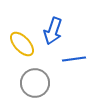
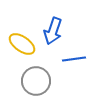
yellow ellipse: rotated 12 degrees counterclockwise
gray circle: moved 1 px right, 2 px up
